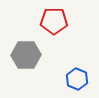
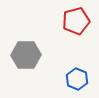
red pentagon: moved 22 px right; rotated 16 degrees counterclockwise
